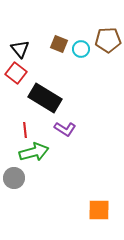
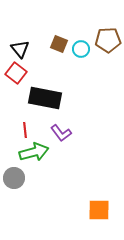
black rectangle: rotated 20 degrees counterclockwise
purple L-shape: moved 4 px left, 4 px down; rotated 20 degrees clockwise
